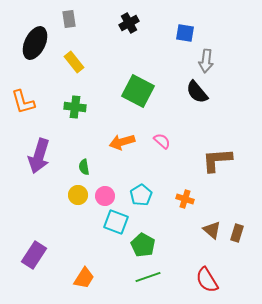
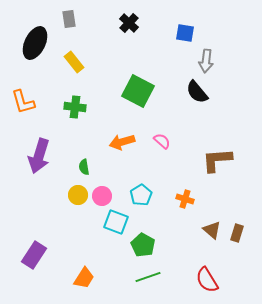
black cross: rotated 18 degrees counterclockwise
pink circle: moved 3 px left
